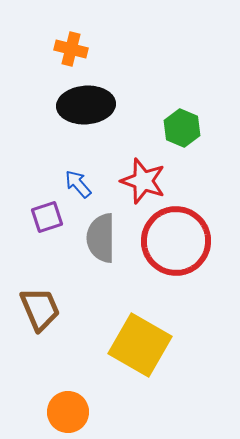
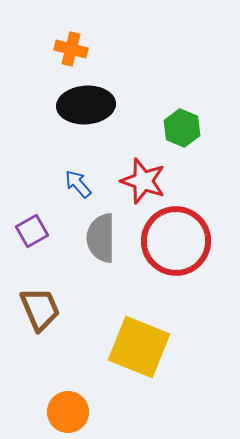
purple square: moved 15 px left, 14 px down; rotated 12 degrees counterclockwise
yellow square: moved 1 px left, 2 px down; rotated 8 degrees counterclockwise
